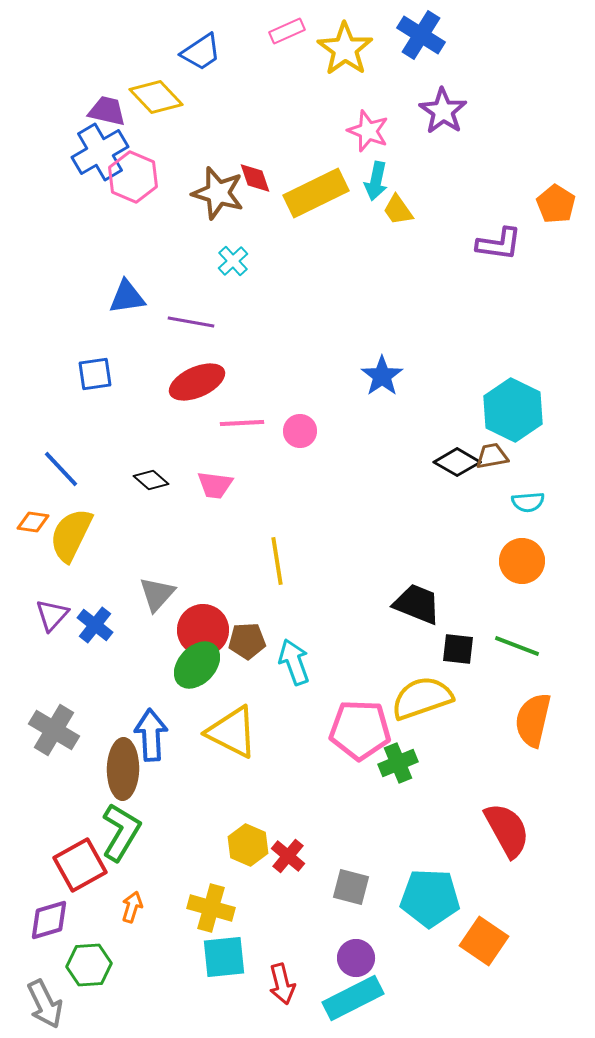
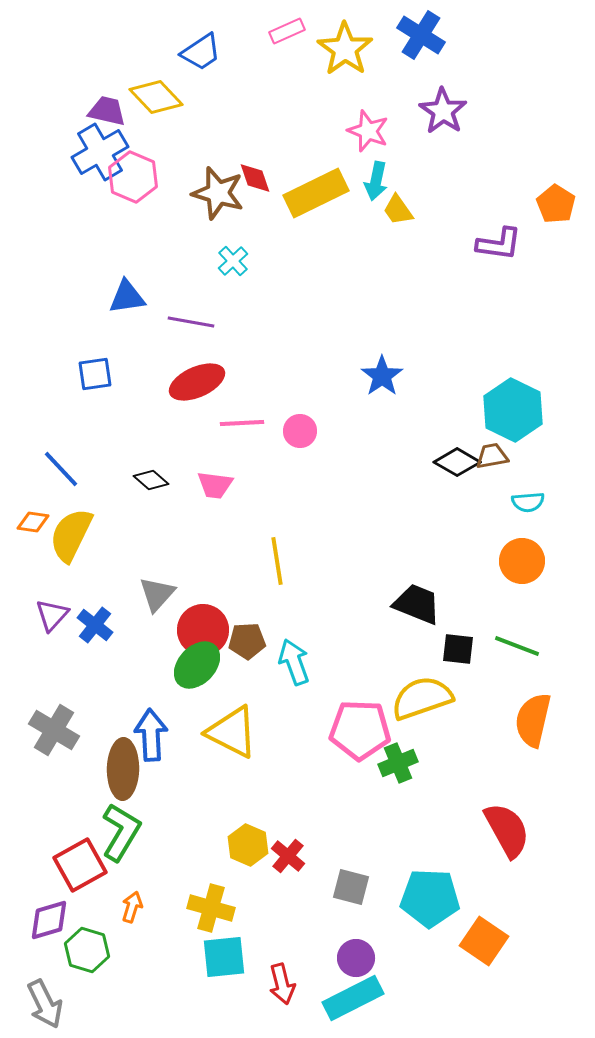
green hexagon at (89, 965): moved 2 px left, 15 px up; rotated 21 degrees clockwise
